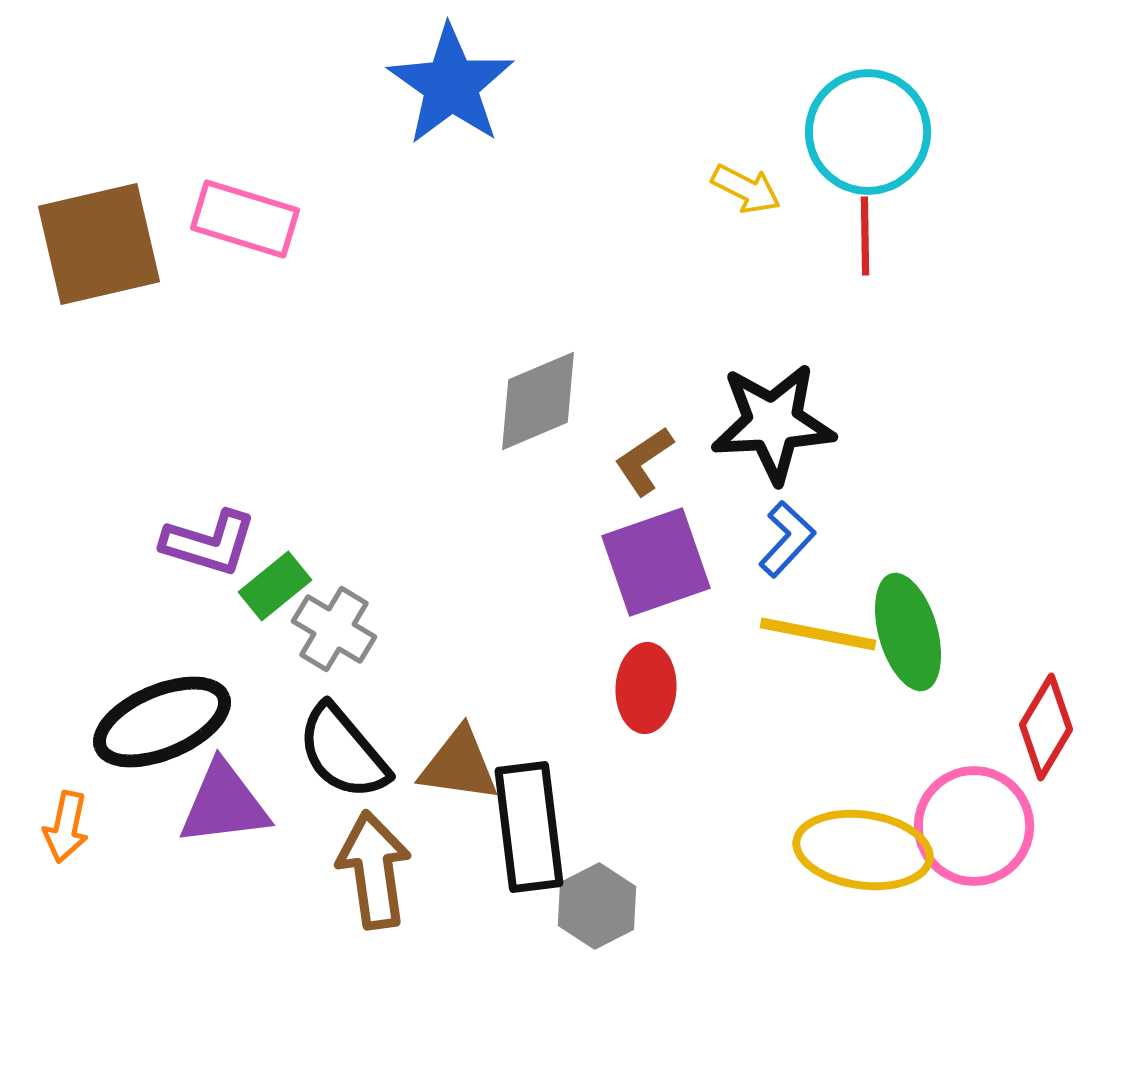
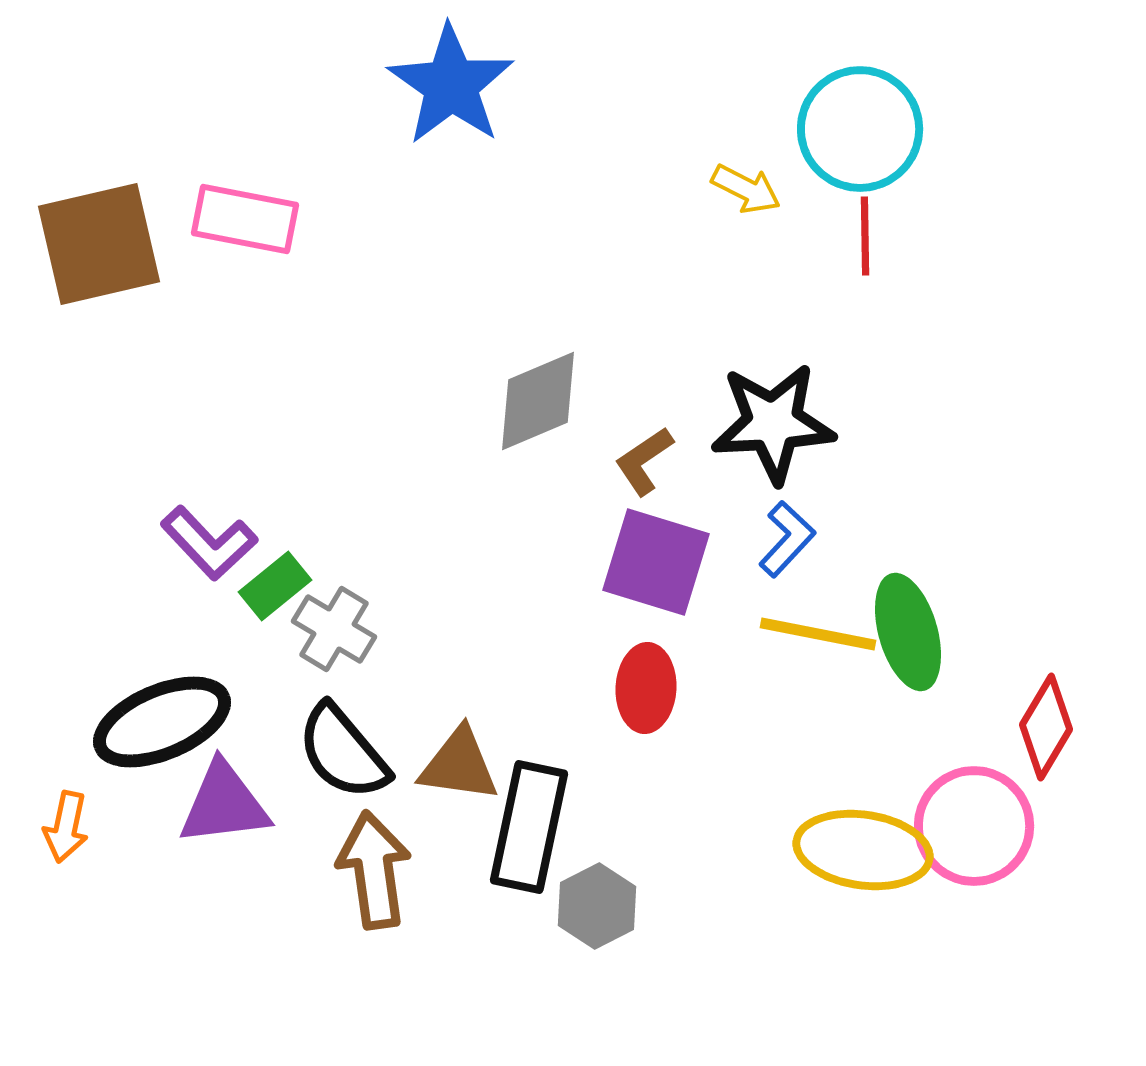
cyan circle: moved 8 px left, 3 px up
pink rectangle: rotated 6 degrees counterclockwise
purple L-shape: rotated 30 degrees clockwise
purple square: rotated 36 degrees clockwise
black rectangle: rotated 19 degrees clockwise
